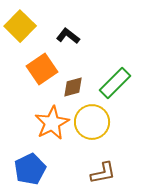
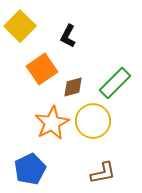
black L-shape: rotated 100 degrees counterclockwise
yellow circle: moved 1 px right, 1 px up
